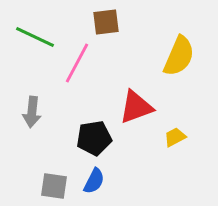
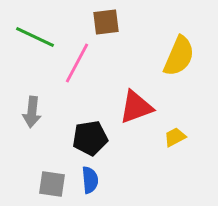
black pentagon: moved 4 px left
blue semicircle: moved 4 px left, 1 px up; rotated 32 degrees counterclockwise
gray square: moved 2 px left, 2 px up
